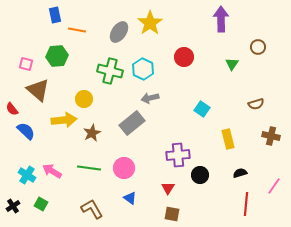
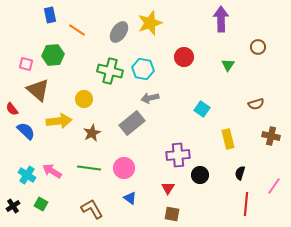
blue rectangle: moved 5 px left
yellow star: rotated 15 degrees clockwise
orange line: rotated 24 degrees clockwise
green hexagon: moved 4 px left, 1 px up
green triangle: moved 4 px left, 1 px down
cyan hexagon: rotated 15 degrees counterclockwise
yellow arrow: moved 5 px left, 1 px down
black semicircle: rotated 56 degrees counterclockwise
